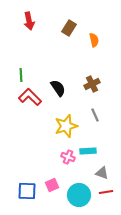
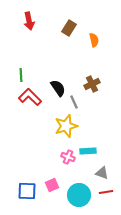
gray line: moved 21 px left, 13 px up
